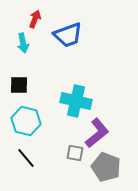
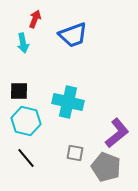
blue trapezoid: moved 5 px right
black square: moved 6 px down
cyan cross: moved 8 px left, 1 px down
purple L-shape: moved 20 px right
